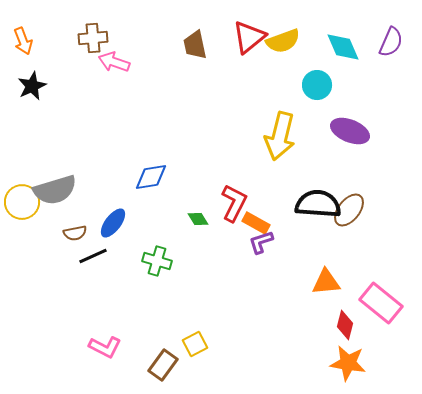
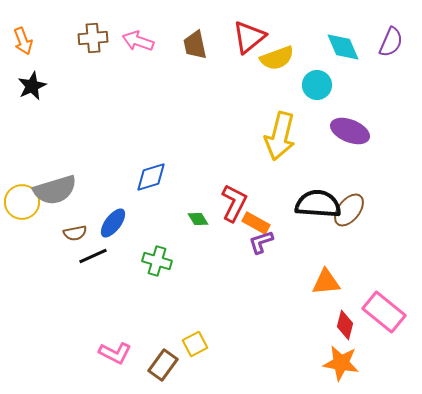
yellow semicircle: moved 6 px left, 17 px down
pink arrow: moved 24 px right, 21 px up
blue diamond: rotated 8 degrees counterclockwise
pink rectangle: moved 3 px right, 9 px down
pink L-shape: moved 10 px right, 6 px down
orange star: moved 7 px left
